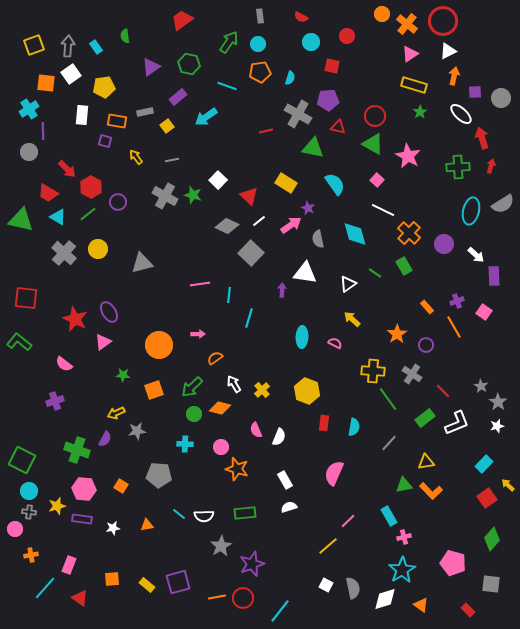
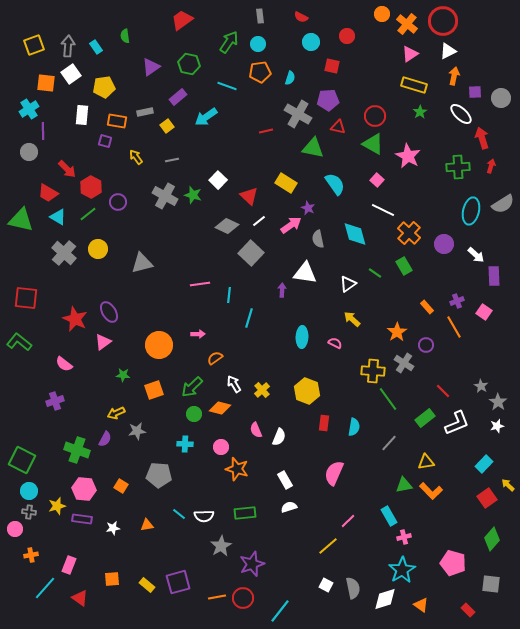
orange star at (397, 334): moved 2 px up
gray cross at (412, 374): moved 8 px left, 11 px up
